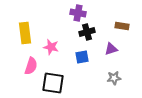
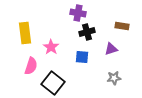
pink star: rotated 21 degrees clockwise
blue square: rotated 16 degrees clockwise
black square: rotated 30 degrees clockwise
